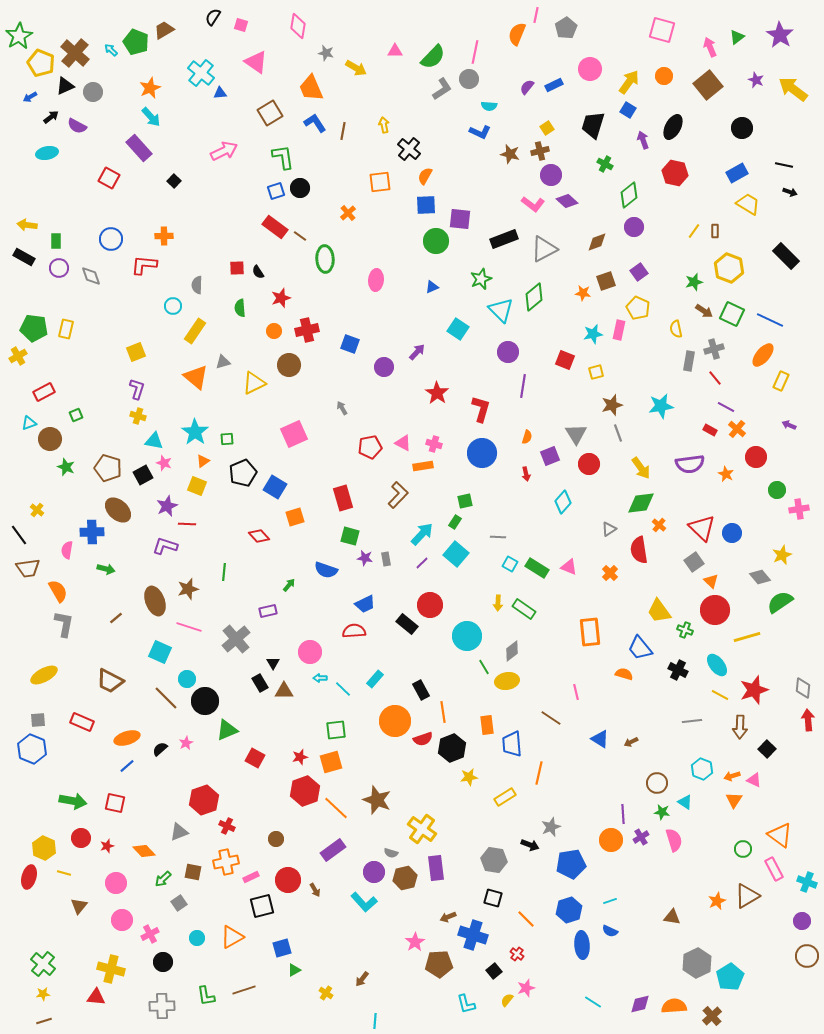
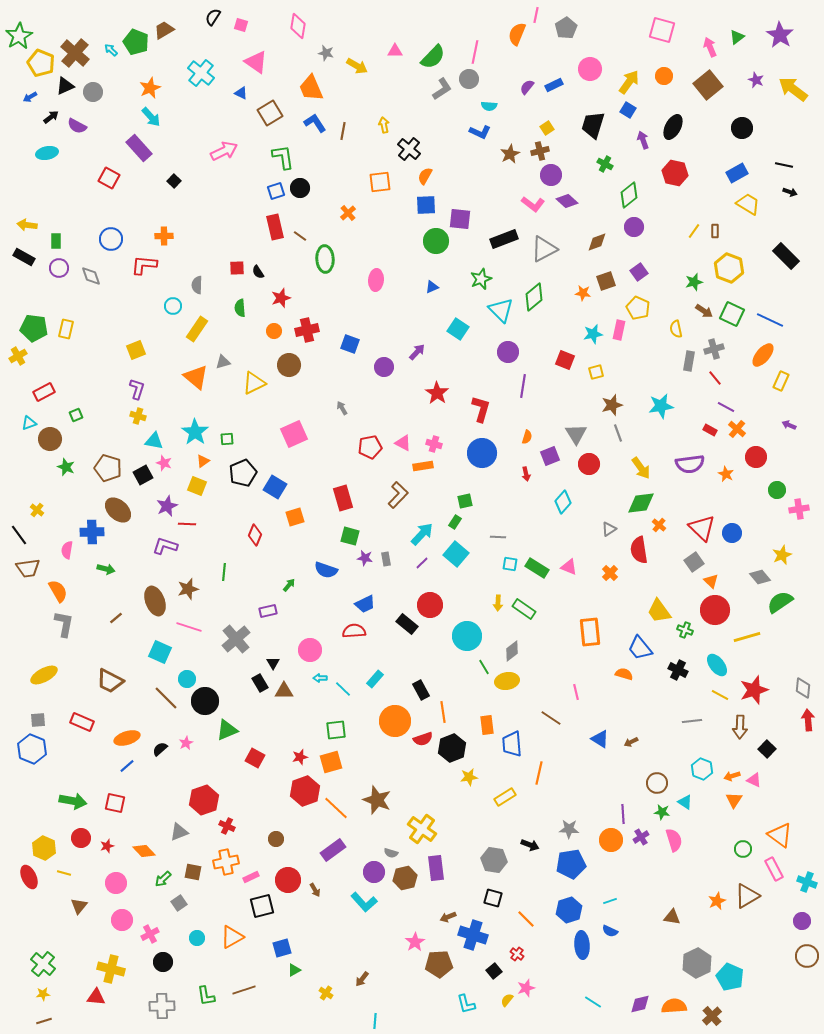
yellow arrow at (356, 68): moved 1 px right, 2 px up
blue triangle at (220, 93): moved 21 px right; rotated 32 degrees clockwise
brown star at (510, 154): rotated 30 degrees clockwise
red rectangle at (275, 227): rotated 40 degrees clockwise
yellow rectangle at (195, 331): moved 2 px right, 2 px up
yellow square at (136, 352): moved 2 px up
red diamond at (259, 536): moved 4 px left, 1 px up; rotated 65 degrees clockwise
cyan square at (510, 564): rotated 21 degrees counterclockwise
pink circle at (310, 652): moved 2 px up
gray star at (551, 827): moved 18 px right, 2 px down; rotated 24 degrees clockwise
red ellipse at (29, 877): rotated 40 degrees counterclockwise
cyan pentagon at (730, 977): rotated 16 degrees counterclockwise
